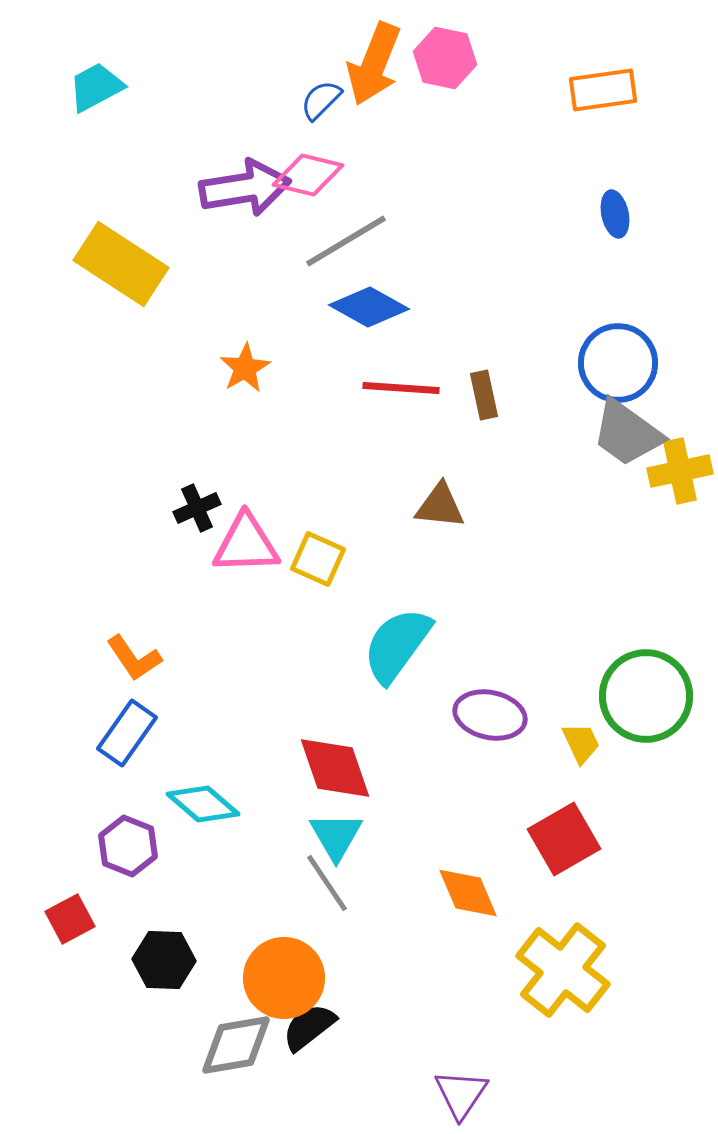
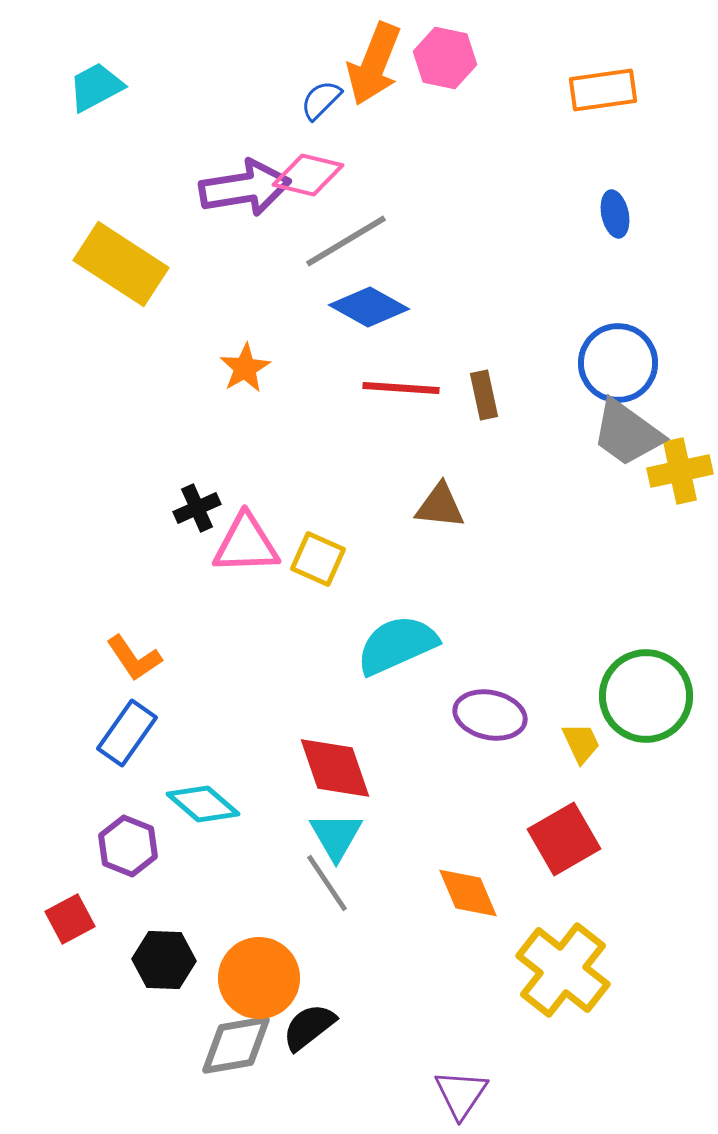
cyan semicircle at (397, 645): rotated 30 degrees clockwise
orange circle at (284, 978): moved 25 px left
